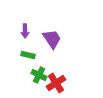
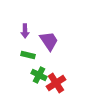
purple trapezoid: moved 3 px left, 2 px down
